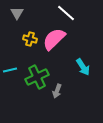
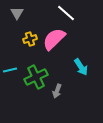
yellow cross: rotated 32 degrees counterclockwise
cyan arrow: moved 2 px left
green cross: moved 1 px left
